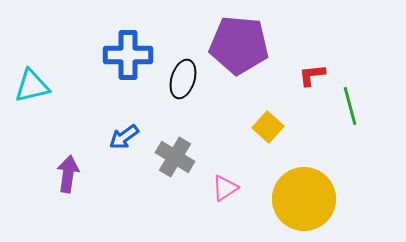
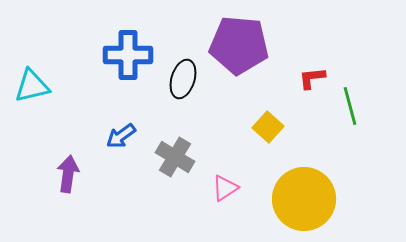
red L-shape: moved 3 px down
blue arrow: moved 3 px left, 1 px up
